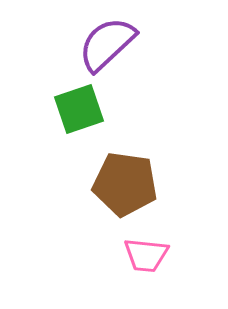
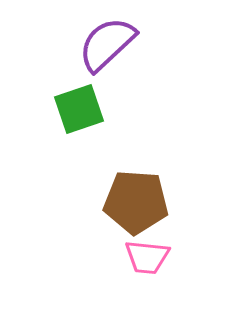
brown pentagon: moved 11 px right, 18 px down; rotated 4 degrees counterclockwise
pink trapezoid: moved 1 px right, 2 px down
